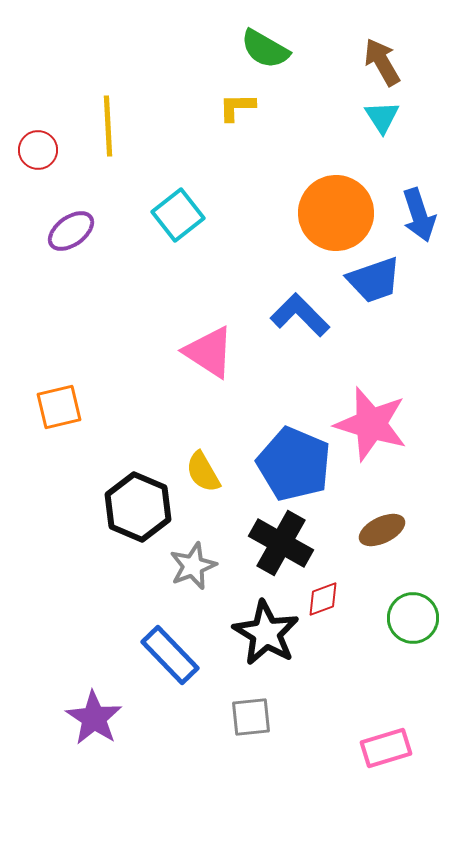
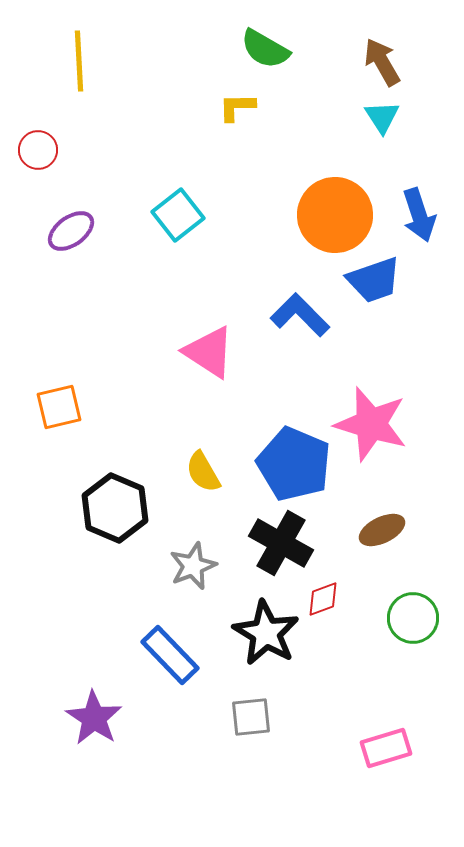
yellow line: moved 29 px left, 65 px up
orange circle: moved 1 px left, 2 px down
black hexagon: moved 23 px left, 1 px down
